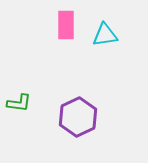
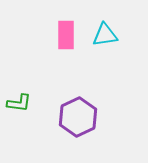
pink rectangle: moved 10 px down
